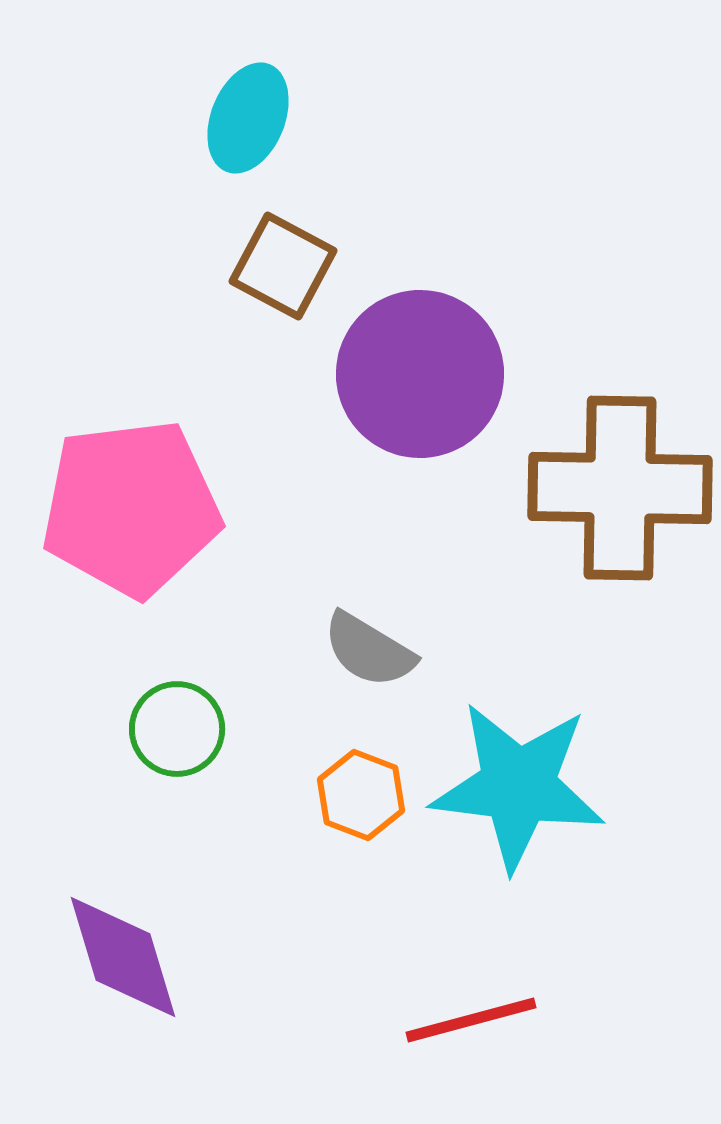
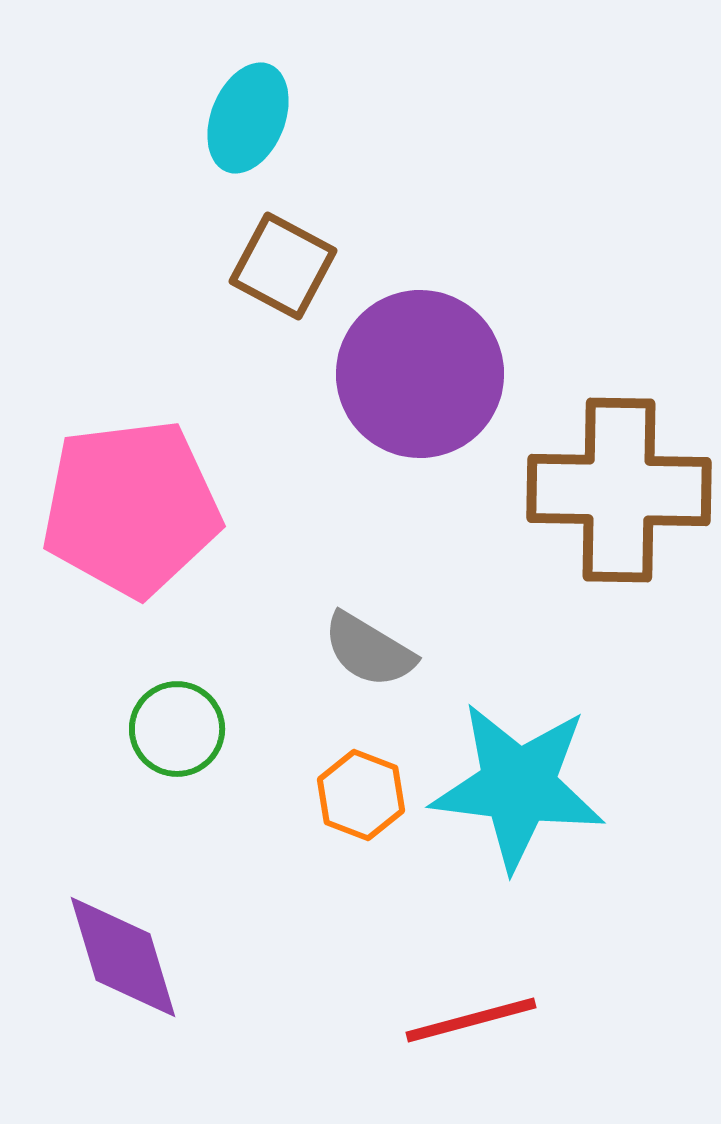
brown cross: moved 1 px left, 2 px down
